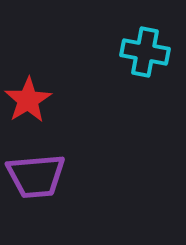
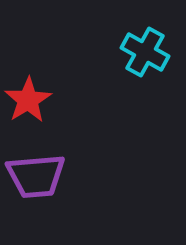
cyan cross: rotated 18 degrees clockwise
